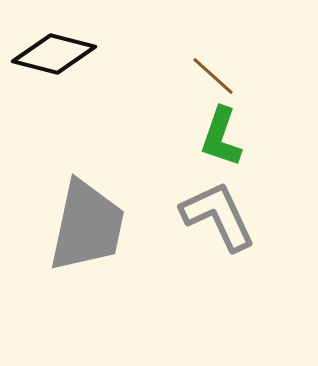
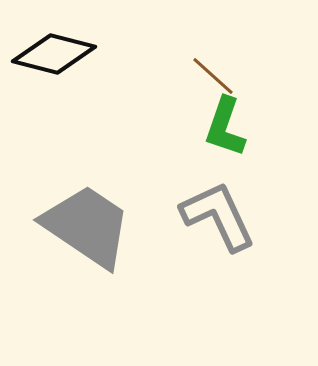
green L-shape: moved 4 px right, 10 px up
gray trapezoid: rotated 68 degrees counterclockwise
